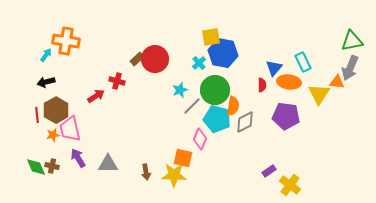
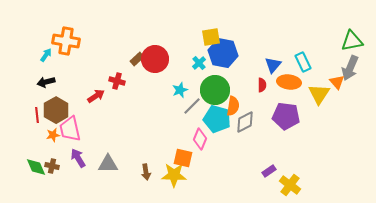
blue triangle: moved 1 px left, 3 px up
orange triangle: rotated 42 degrees clockwise
